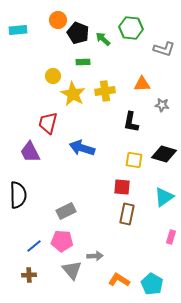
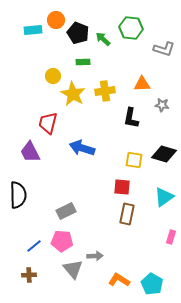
orange circle: moved 2 px left
cyan rectangle: moved 15 px right
black L-shape: moved 4 px up
gray triangle: moved 1 px right, 1 px up
